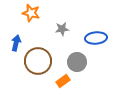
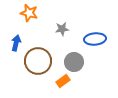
orange star: moved 2 px left
blue ellipse: moved 1 px left, 1 px down
gray circle: moved 3 px left
